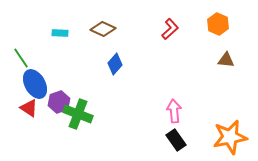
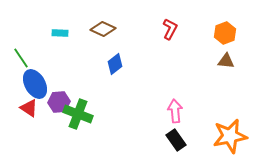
orange hexagon: moved 7 px right, 9 px down; rotated 15 degrees clockwise
red L-shape: rotated 20 degrees counterclockwise
brown triangle: moved 1 px down
blue diamond: rotated 10 degrees clockwise
purple hexagon: rotated 15 degrees clockwise
pink arrow: moved 1 px right
orange star: moved 1 px up
